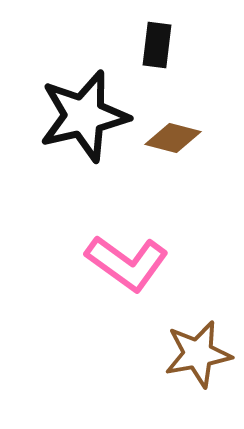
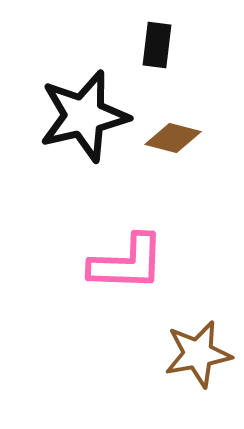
pink L-shape: rotated 34 degrees counterclockwise
